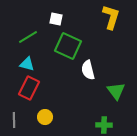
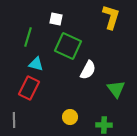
green line: rotated 42 degrees counterclockwise
cyan triangle: moved 9 px right
white semicircle: rotated 138 degrees counterclockwise
green triangle: moved 2 px up
yellow circle: moved 25 px right
